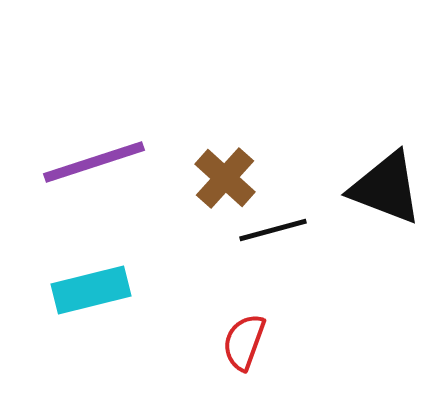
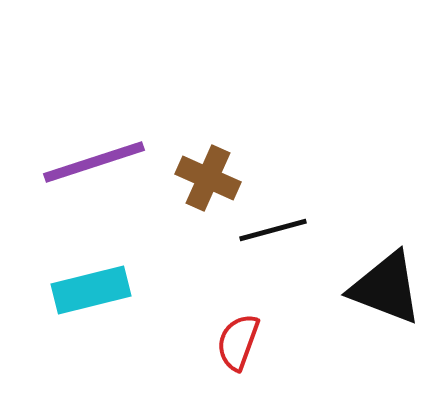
brown cross: moved 17 px left; rotated 18 degrees counterclockwise
black triangle: moved 100 px down
red semicircle: moved 6 px left
